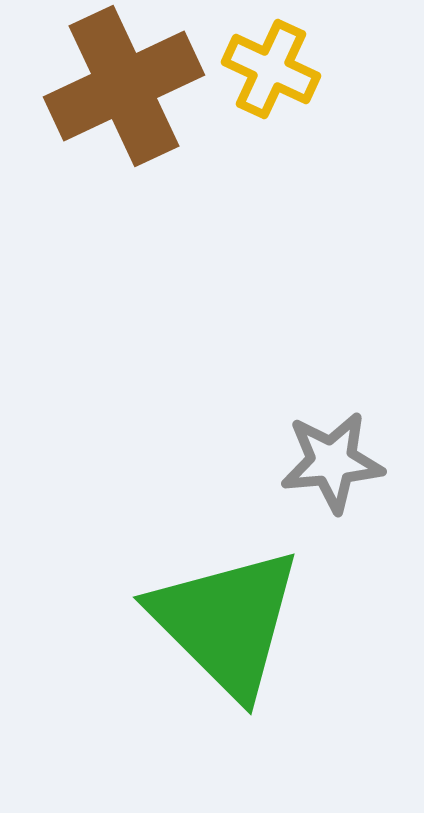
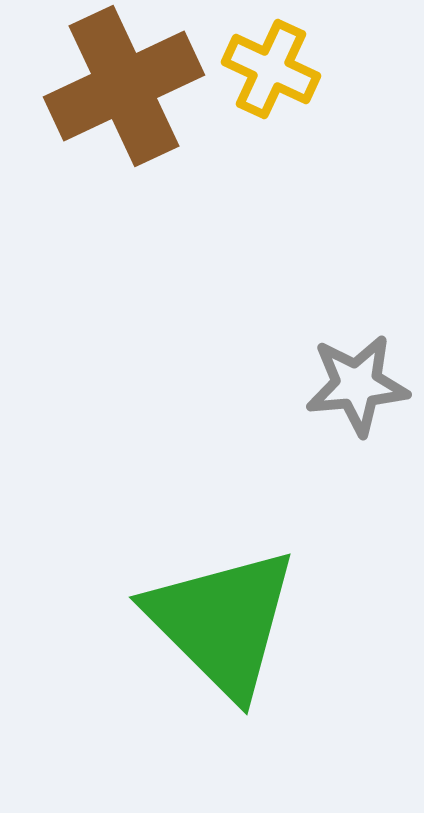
gray star: moved 25 px right, 77 px up
green triangle: moved 4 px left
